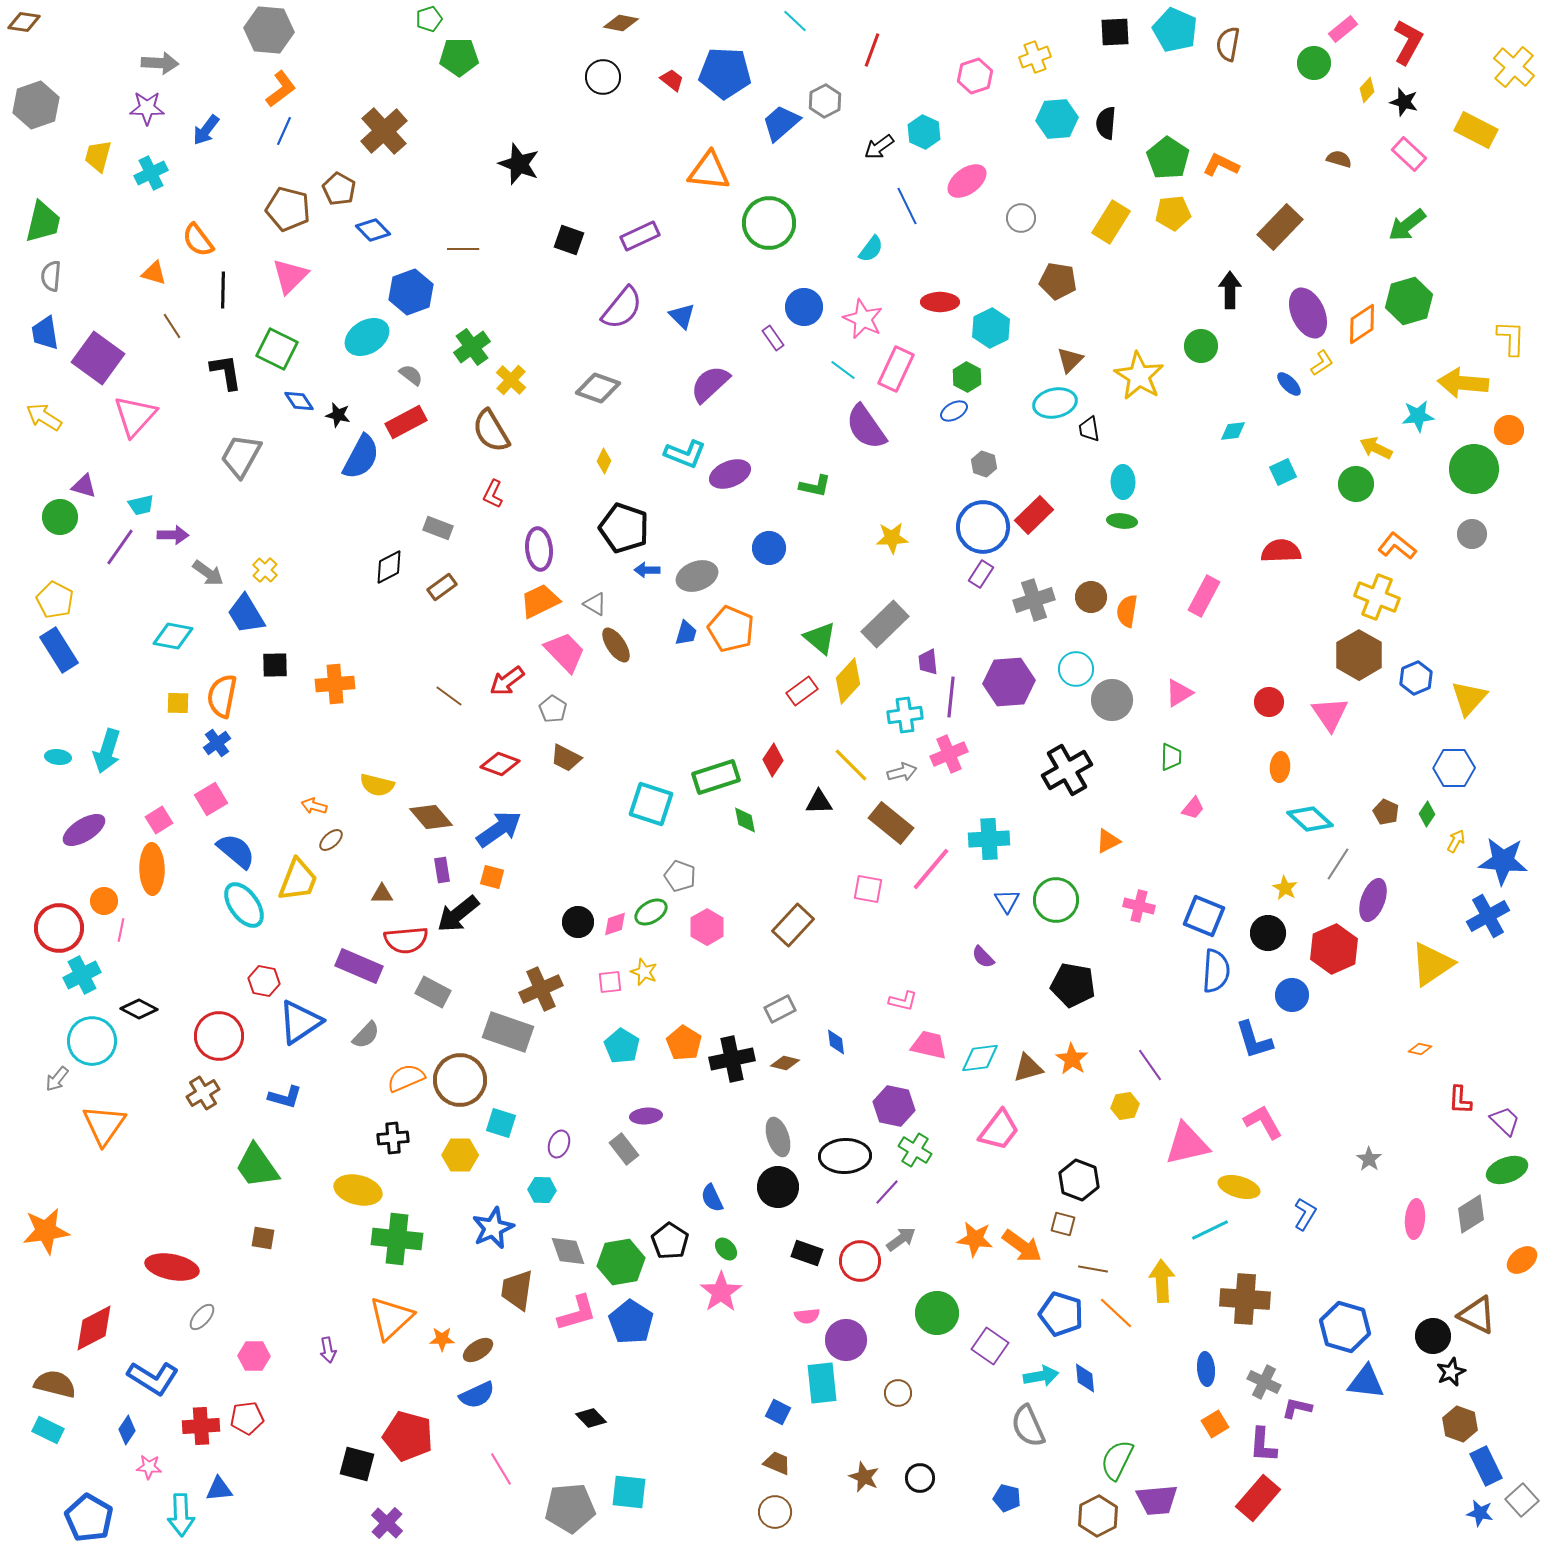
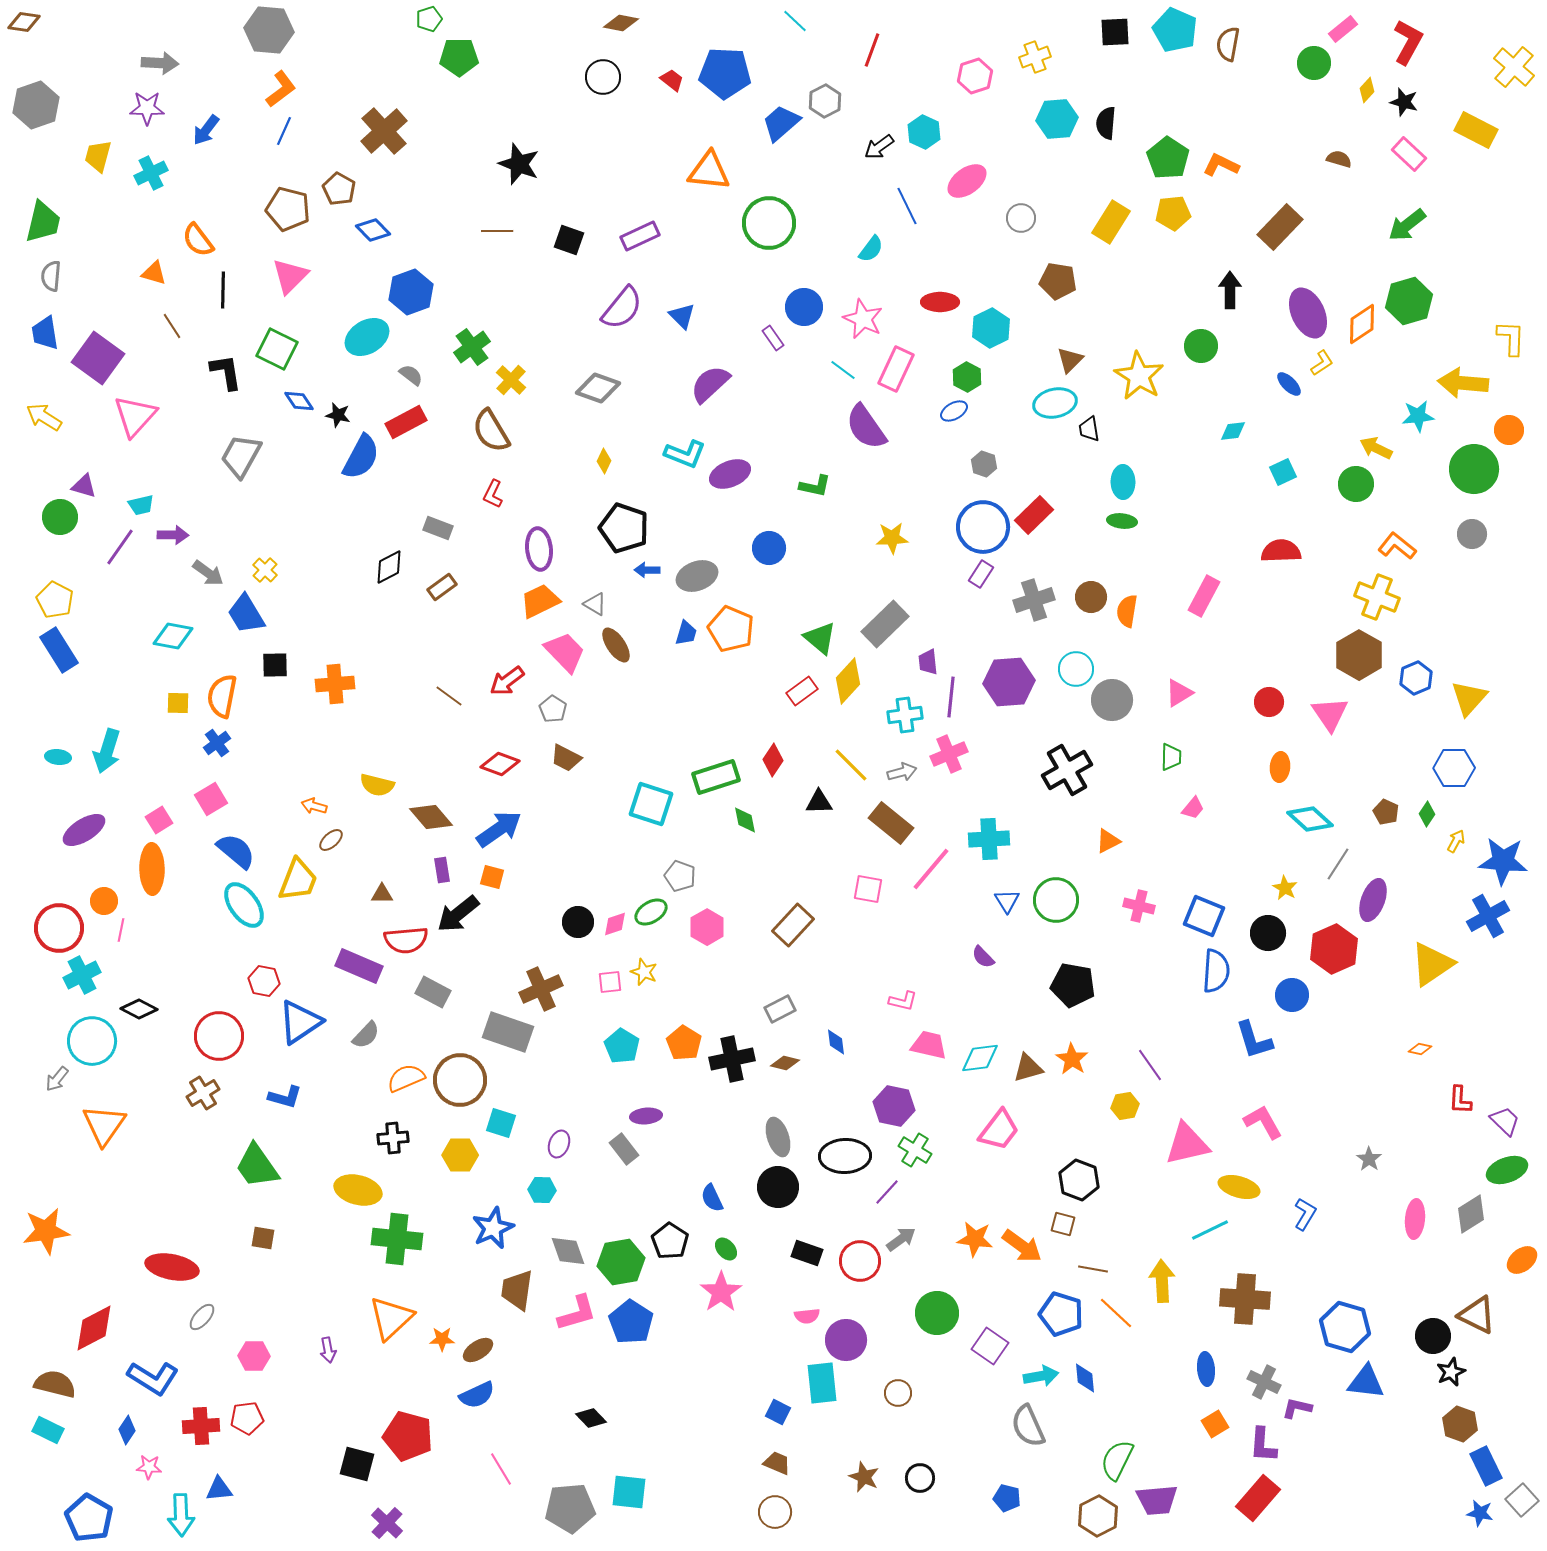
brown line at (463, 249): moved 34 px right, 18 px up
